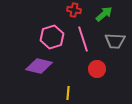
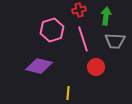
red cross: moved 5 px right; rotated 24 degrees counterclockwise
green arrow: moved 2 px right, 2 px down; rotated 42 degrees counterclockwise
pink hexagon: moved 7 px up
red circle: moved 1 px left, 2 px up
